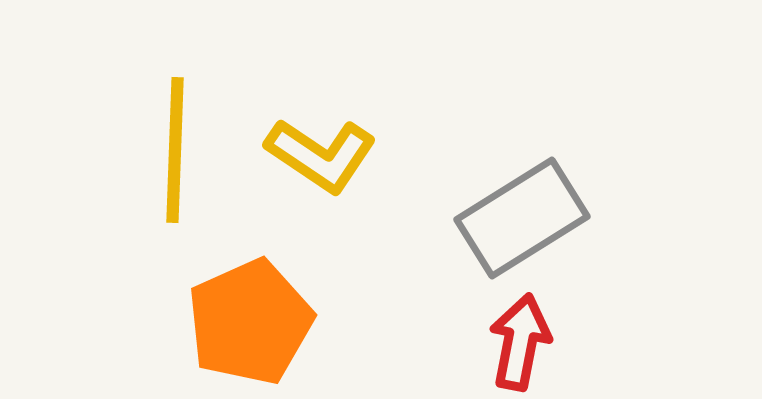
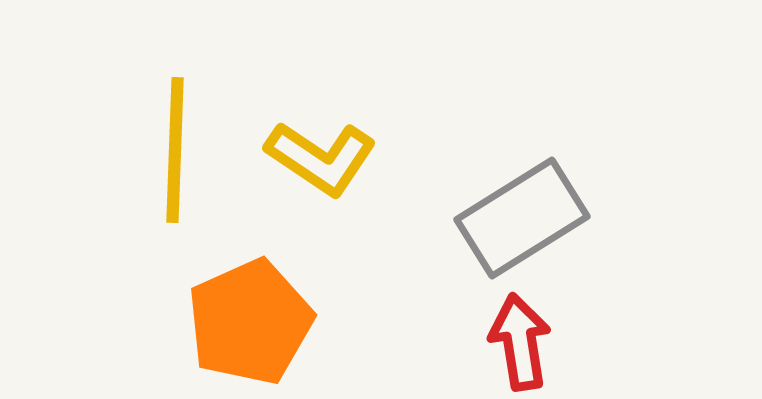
yellow L-shape: moved 3 px down
red arrow: rotated 20 degrees counterclockwise
